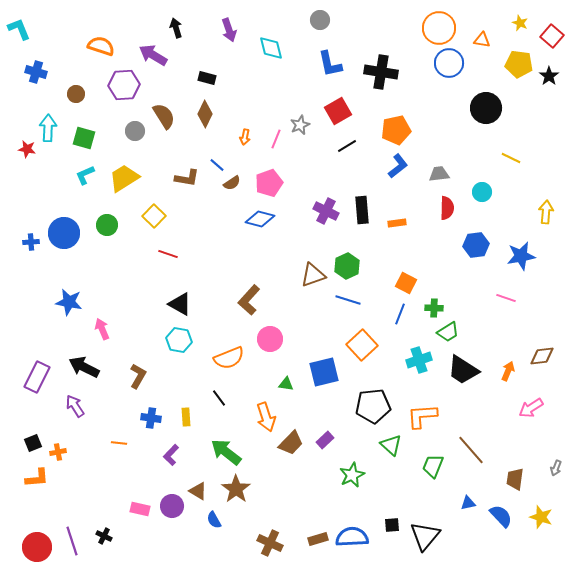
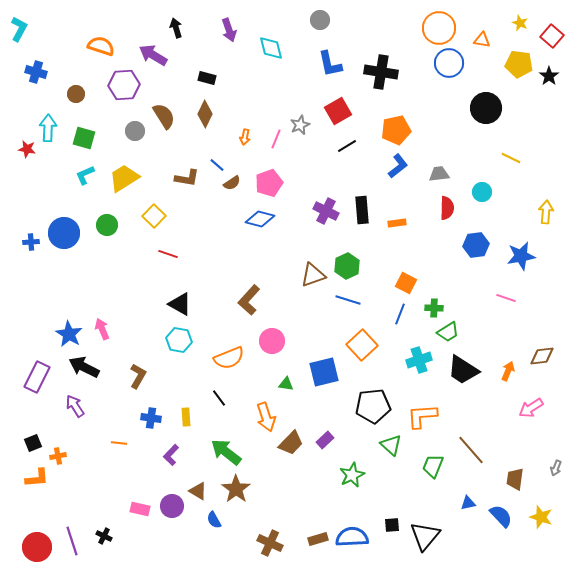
cyan L-shape at (19, 29): rotated 50 degrees clockwise
blue star at (69, 302): moved 32 px down; rotated 20 degrees clockwise
pink circle at (270, 339): moved 2 px right, 2 px down
orange cross at (58, 452): moved 4 px down
